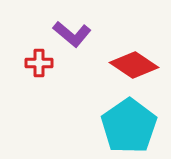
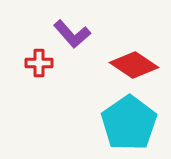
purple L-shape: rotated 9 degrees clockwise
cyan pentagon: moved 3 px up
